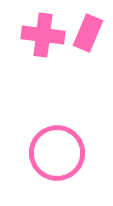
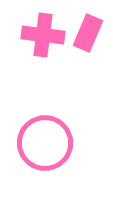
pink circle: moved 12 px left, 10 px up
